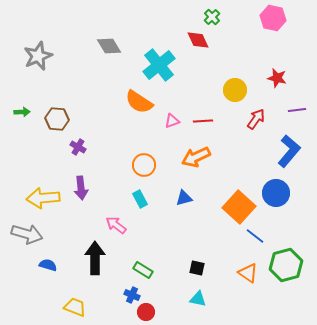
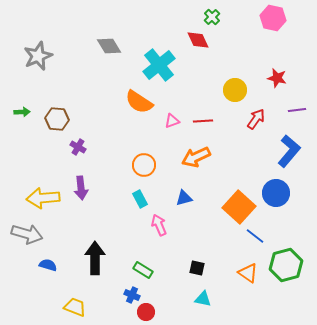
pink arrow: moved 43 px right; rotated 30 degrees clockwise
cyan triangle: moved 5 px right
